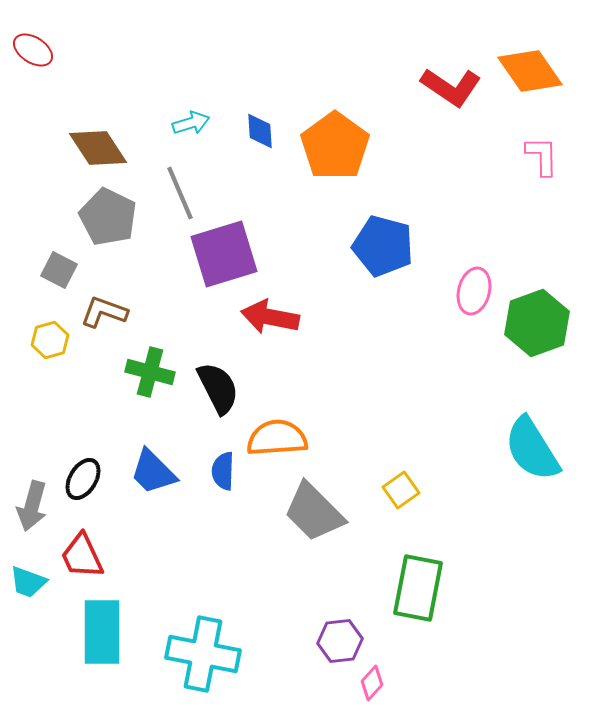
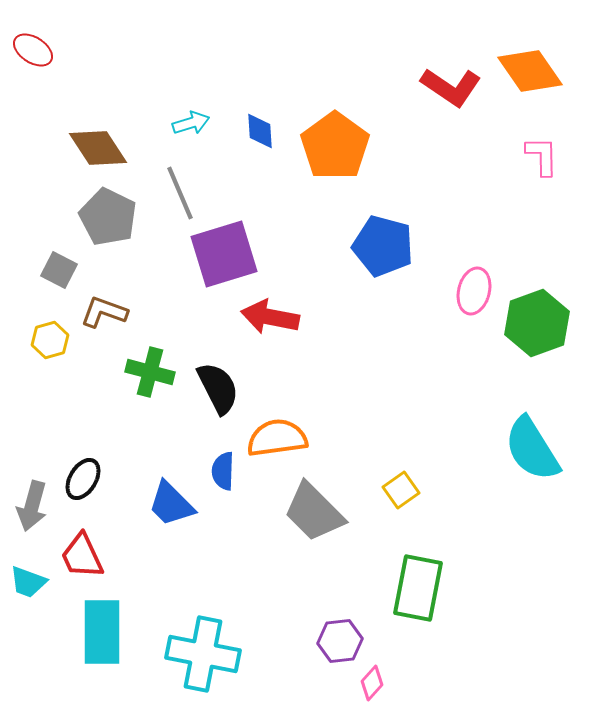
orange semicircle: rotated 4 degrees counterclockwise
blue trapezoid: moved 18 px right, 32 px down
